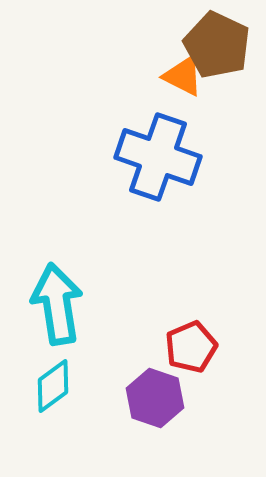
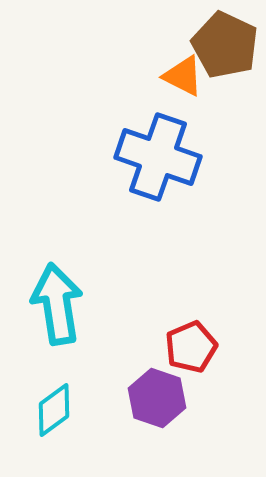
brown pentagon: moved 8 px right
cyan diamond: moved 1 px right, 24 px down
purple hexagon: moved 2 px right
